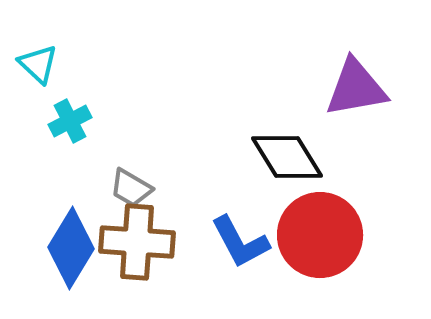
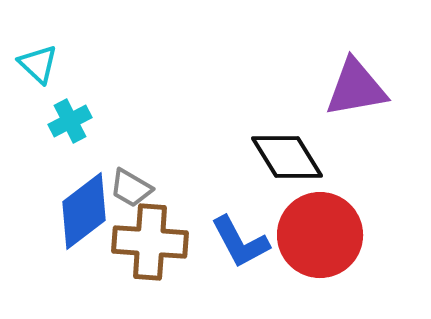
brown cross: moved 13 px right
blue diamond: moved 13 px right, 37 px up; rotated 22 degrees clockwise
